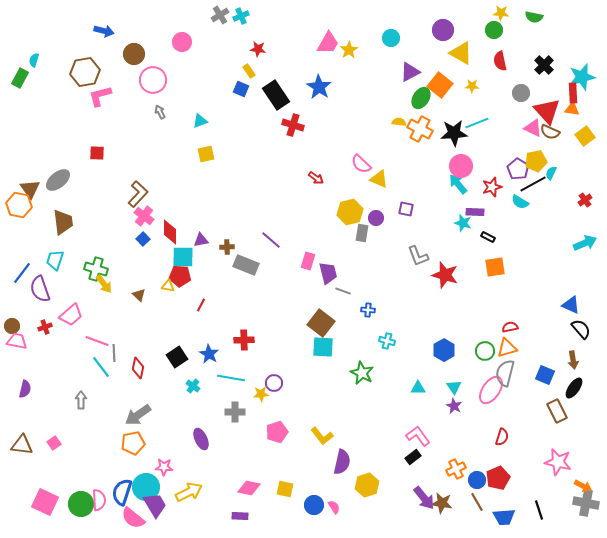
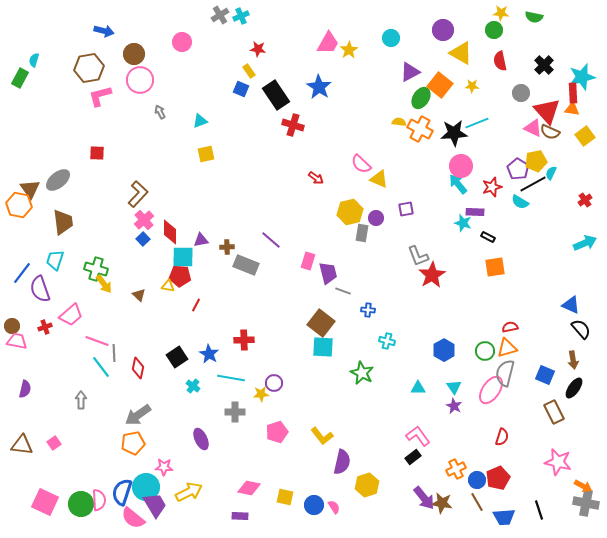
brown hexagon at (85, 72): moved 4 px right, 4 px up
pink circle at (153, 80): moved 13 px left
purple square at (406, 209): rotated 21 degrees counterclockwise
pink cross at (144, 216): moved 4 px down; rotated 12 degrees clockwise
red star at (445, 275): moved 13 px left; rotated 24 degrees clockwise
red line at (201, 305): moved 5 px left
brown rectangle at (557, 411): moved 3 px left, 1 px down
yellow square at (285, 489): moved 8 px down
